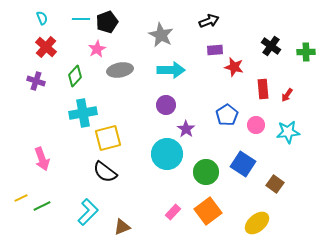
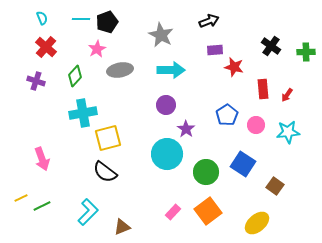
brown square: moved 2 px down
